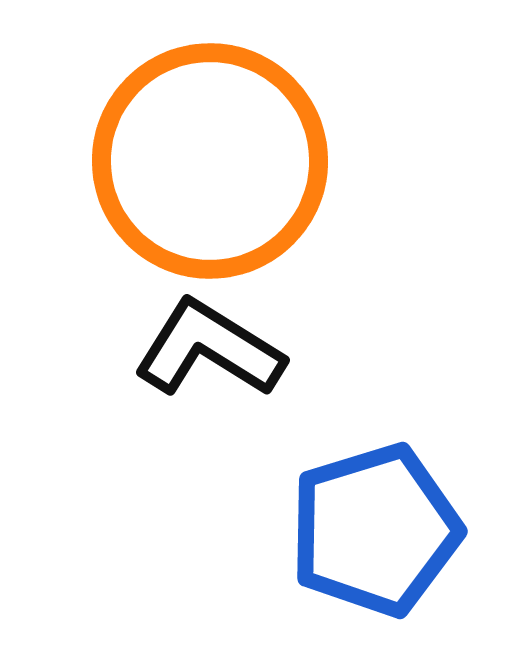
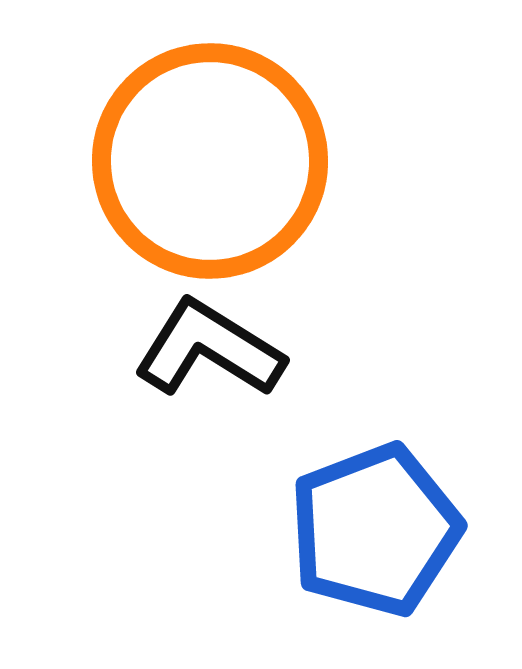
blue pentagon: rotated 4 degrees counterclockwise
